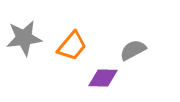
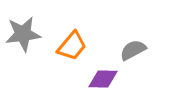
gray star: moved 1 px left, 4 px up
purple diamond: moved 1 px down
